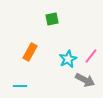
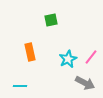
green square: moved 1 px left, 1 px down
orange rectangle: rotated 42 degrees counterclockwise
pink line: moved 1 px down
gray arrow: moved 3 px down
